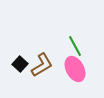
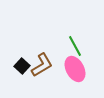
black square: moved 2 px right, 2 px down
